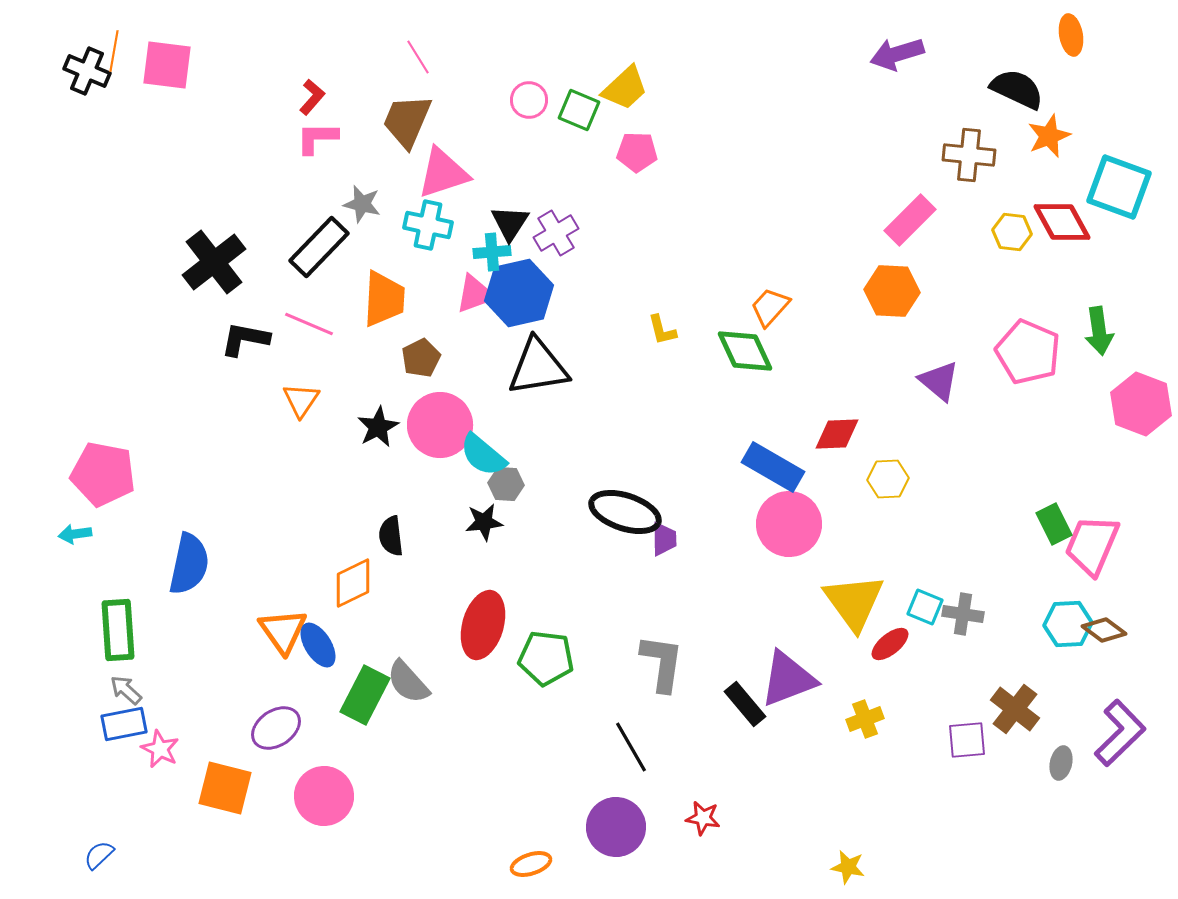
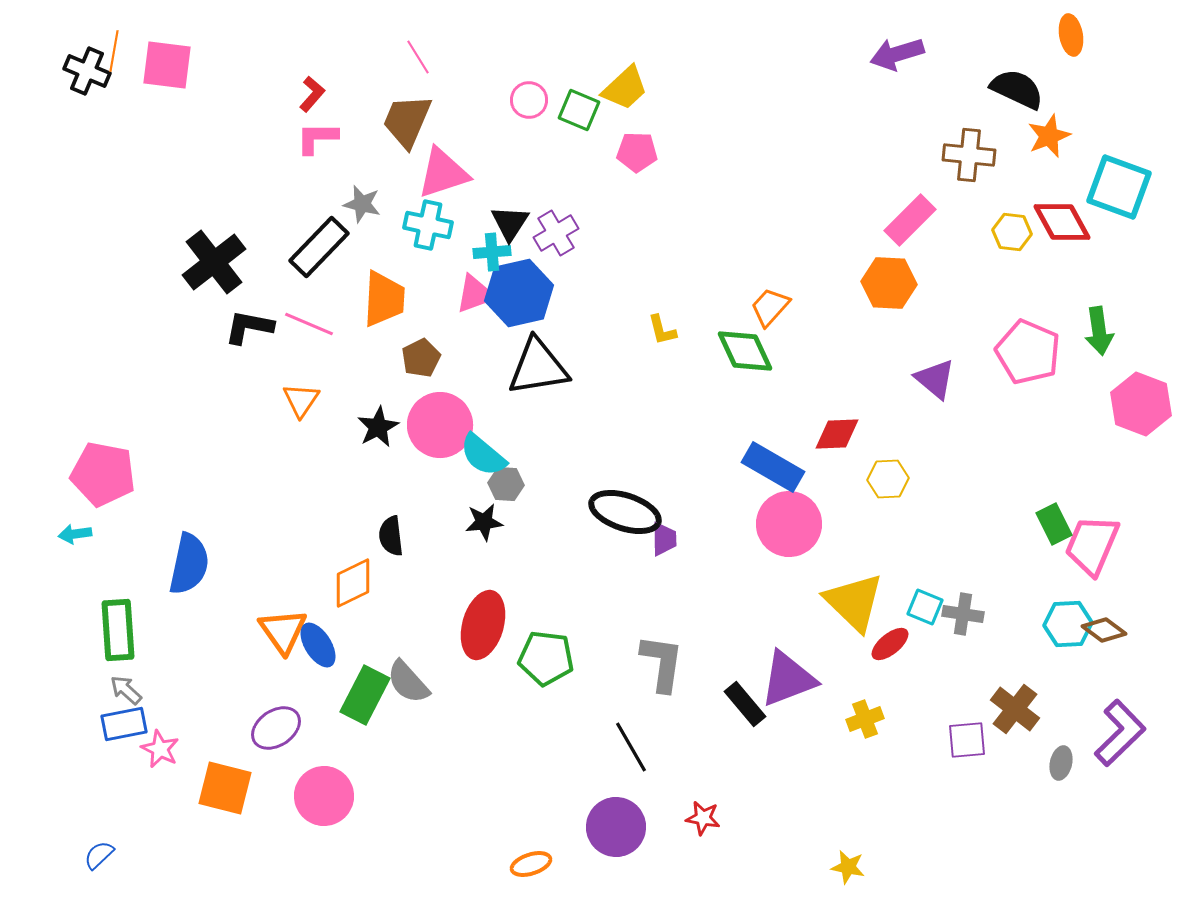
red L-shape at (312, 97): moved 3 px up
orange hexagon at (892, 291): moved 3 px left, 8 px up
black L-shape at (245, 339): moved 4 px right, 12 px up
purple triangle at (939, 381): moved 4 px left, 2 px up
yellow triangle at (854, 602): rotated 10 degrees counterclockwise
